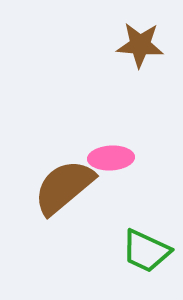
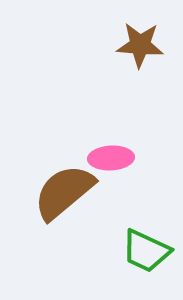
brown semicircle: moved 5 px down
